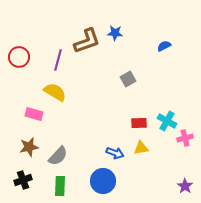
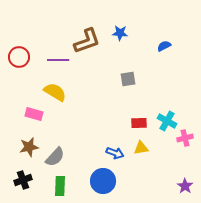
blue star: moved 5 px right
purple line: rotated 75 degrees clockwise
gray square: rotated 21 degrees clockwise
gray semicircle: moved 3 px left, 1 px down
